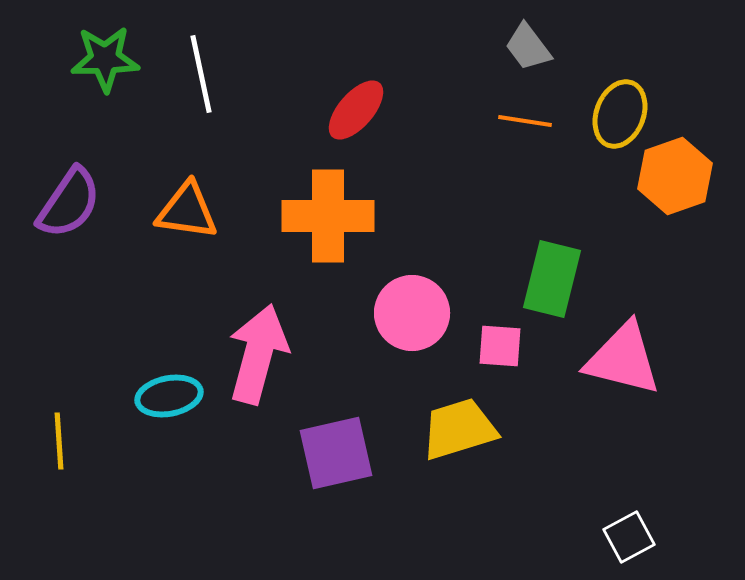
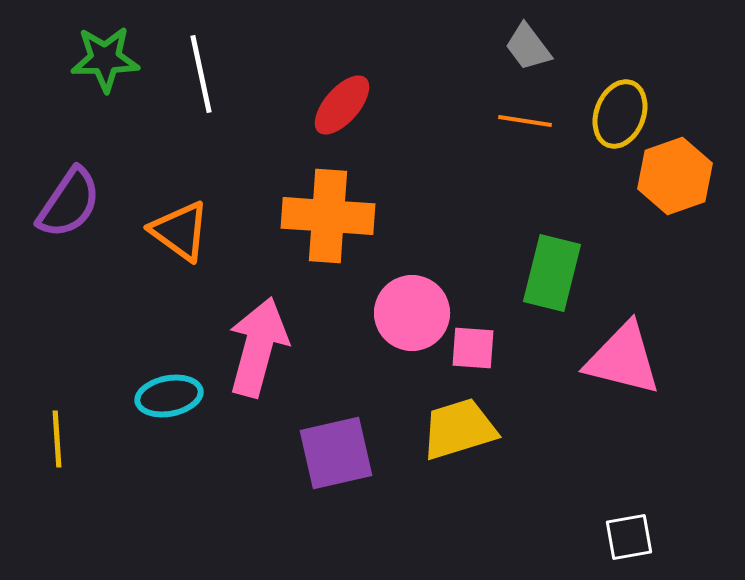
red ellipse: moved 14 px left, 5 px up
orange triangle: moved 7 px left, 20 px down; rotated 28 degrees clockwise
orange cross: rotated 4 degrees clockwise
green rectangle: moved 6 px up
pink square: moved 27 px left, 2 px down
pink arrow: moved 7 px up
yellow line: moved 2 px left, 2 px up
white square: rotated 18 degrees clockwise
